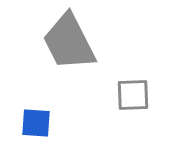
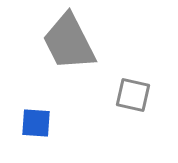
gray square: rotated 15 degrees clockwise
